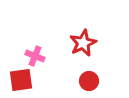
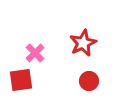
pink cross: moved 3 px up; rotated 24 degrees clockwise
